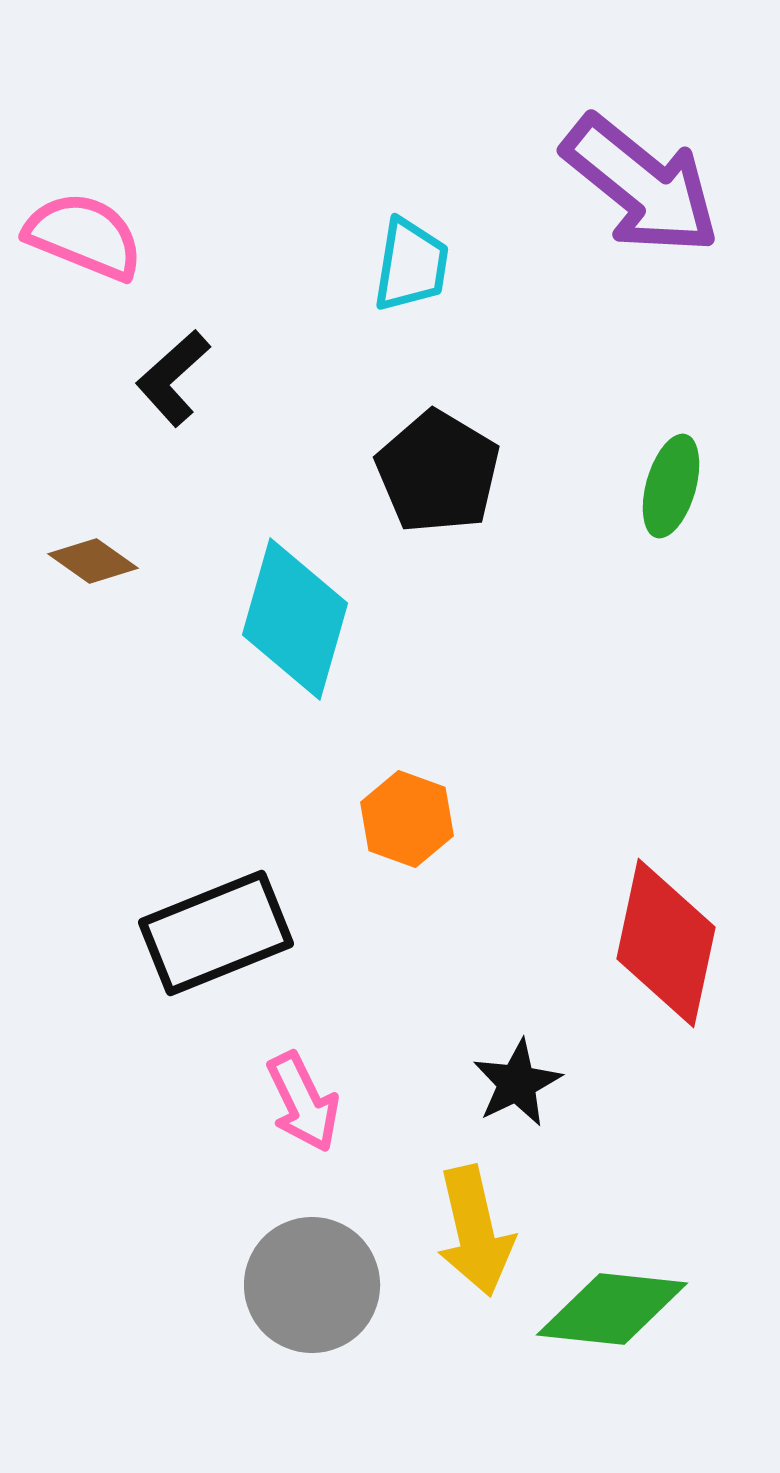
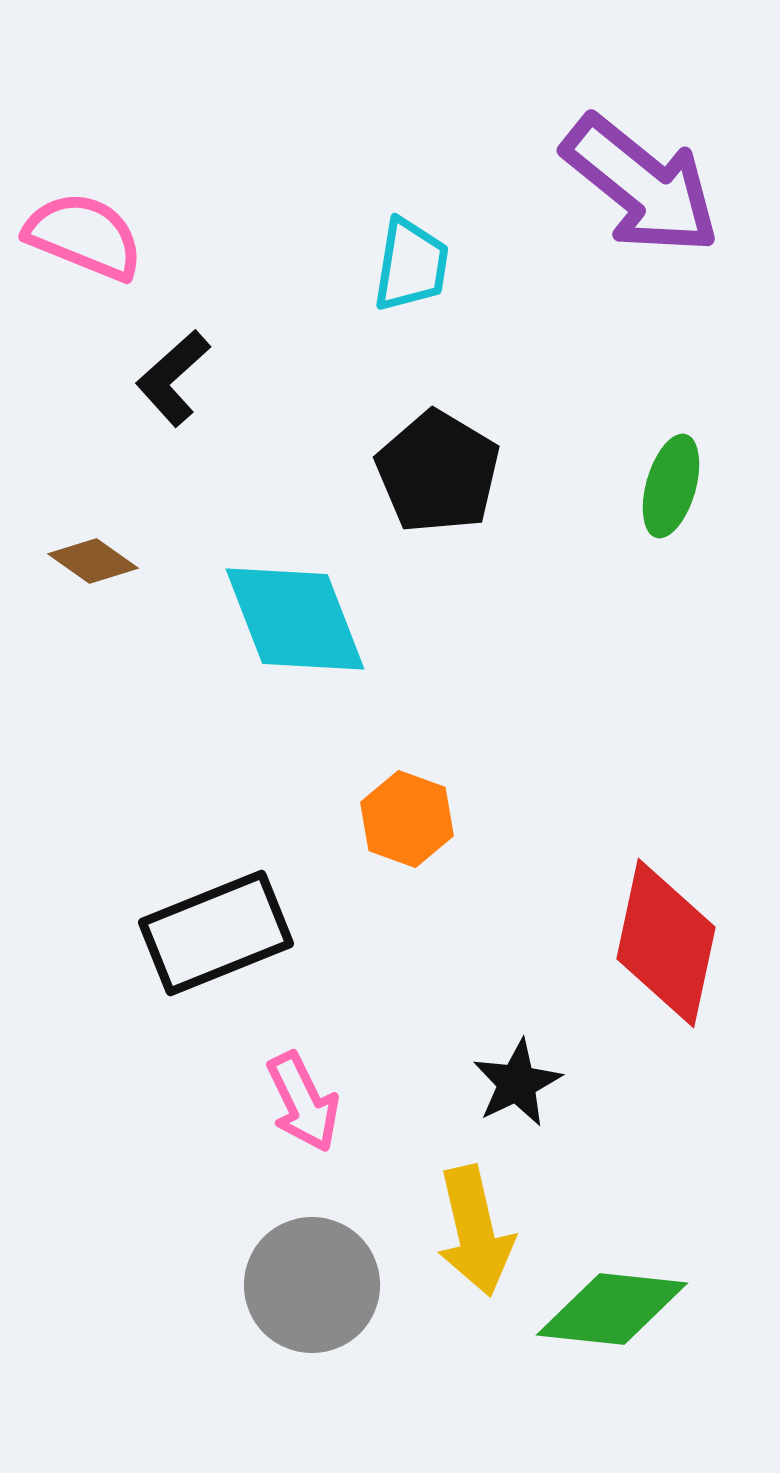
cyan diamond: rotated 37 degrees counterclockwise
